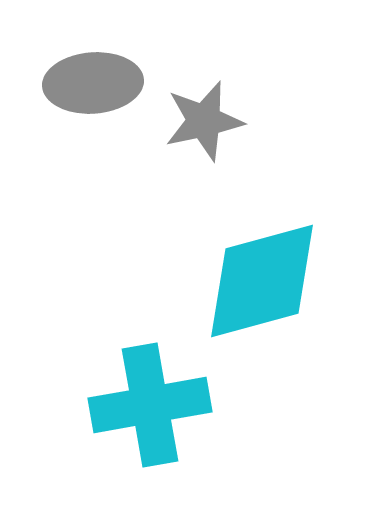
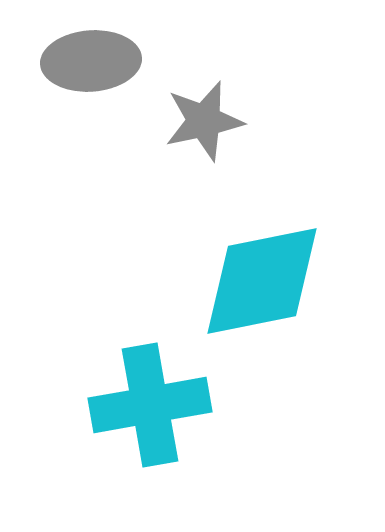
gray ellipse: moved 2 px left, 22 px up
cyan diamond: rotated 4 degrees clockwise
